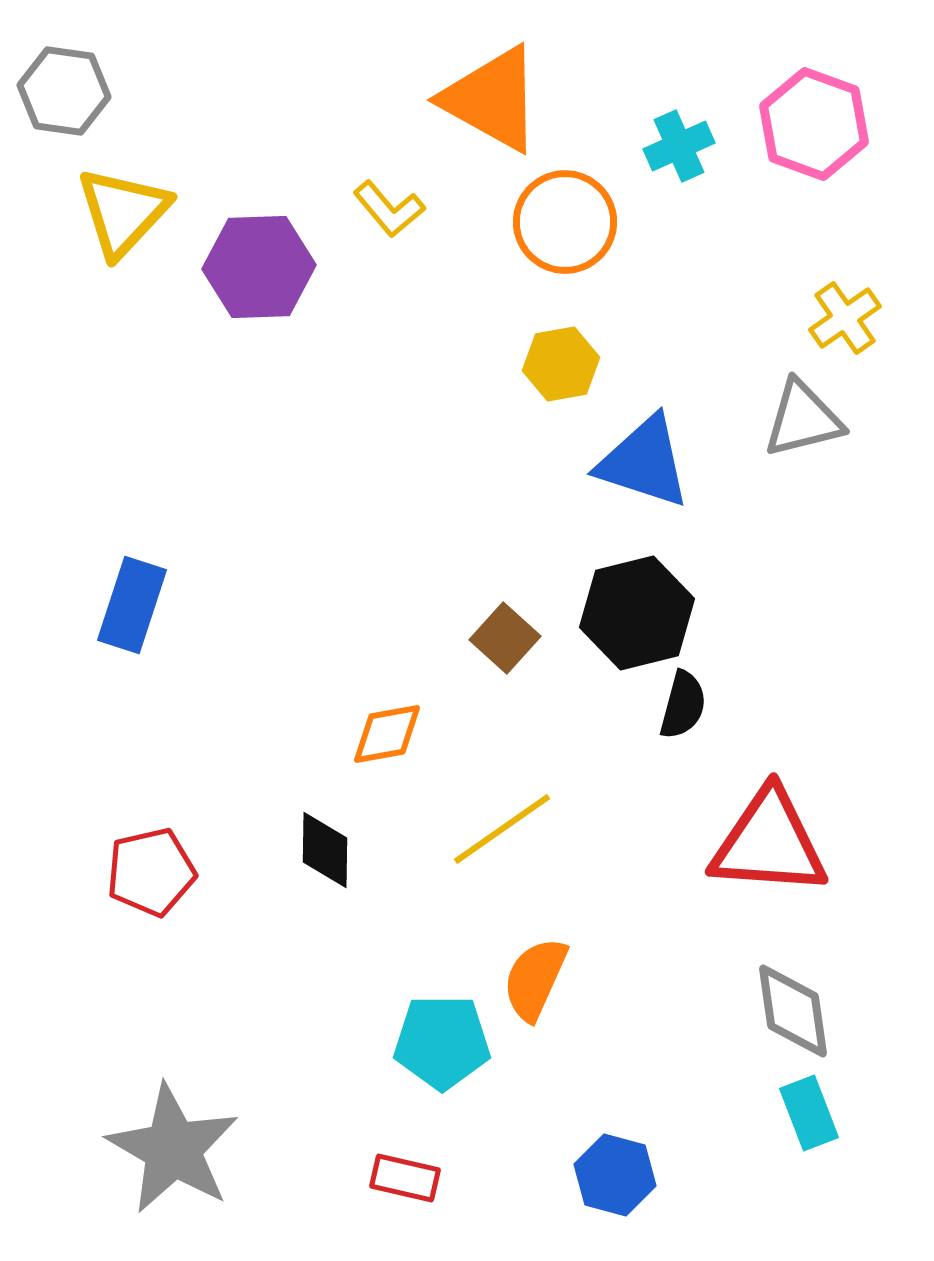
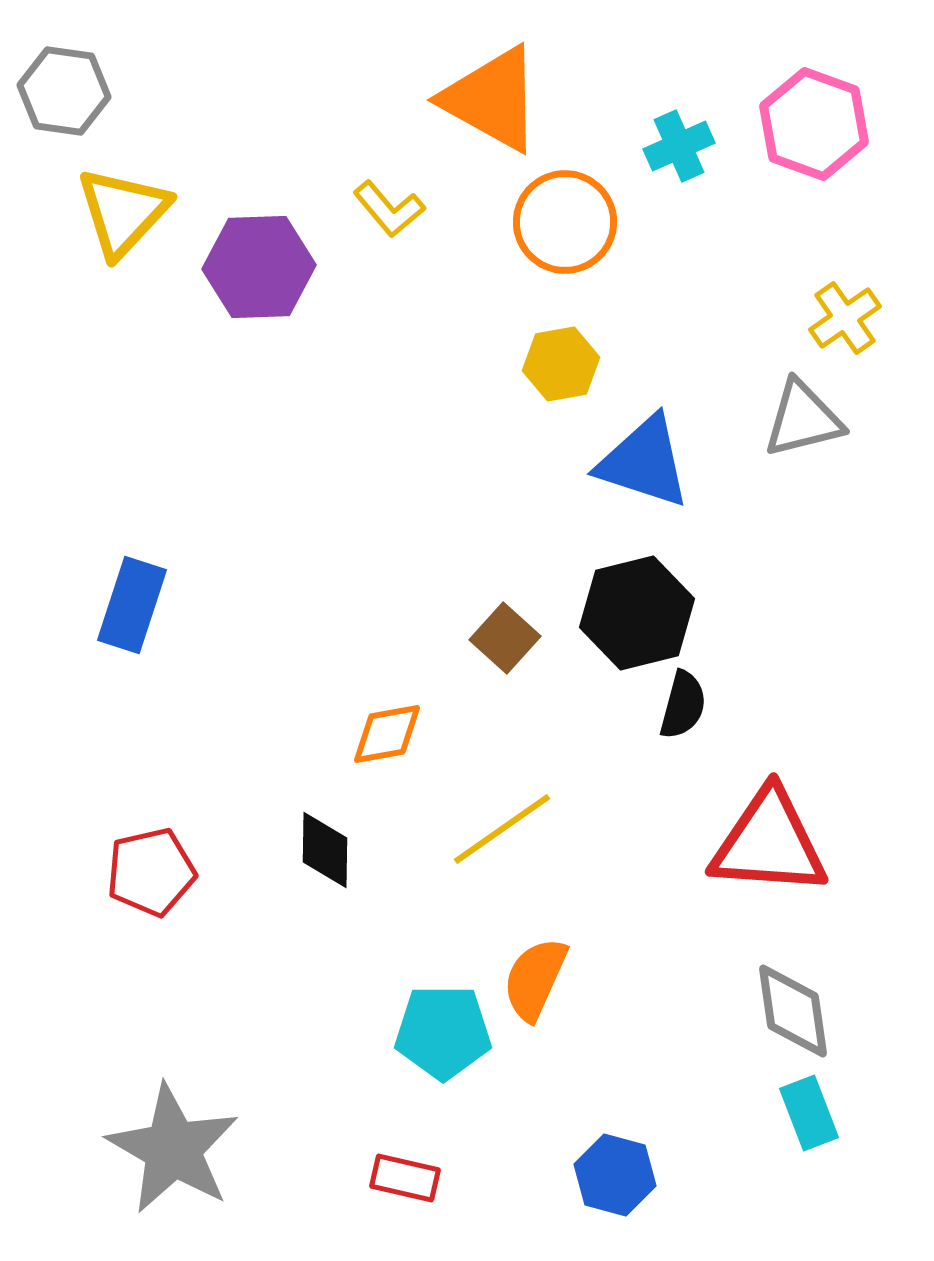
cyan pentagon: moved 1 px right, 10 px up
